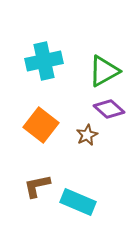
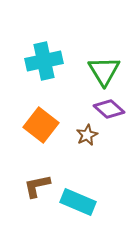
green triangle: rotated 32 degrees counterclockwise
